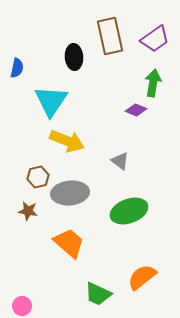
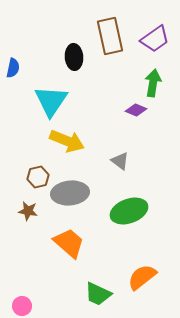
blue semicircle: moved 4 px left
